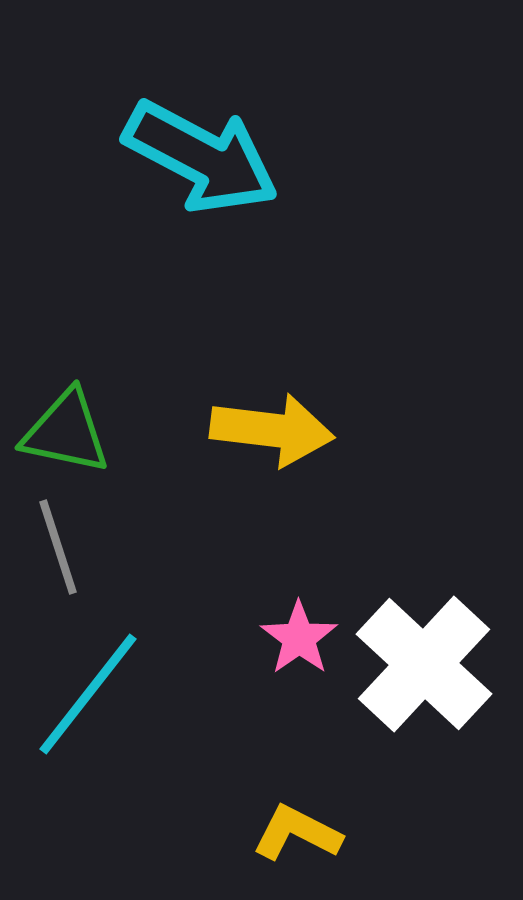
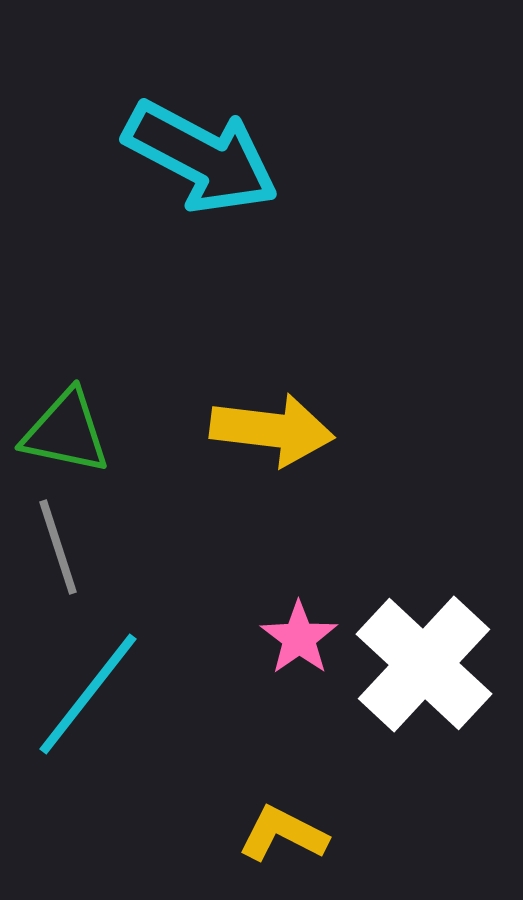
yellow L-shape: moved 14 px left, 1 px down
